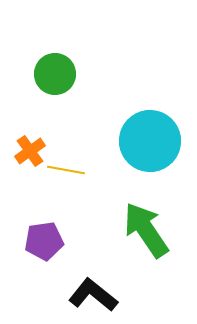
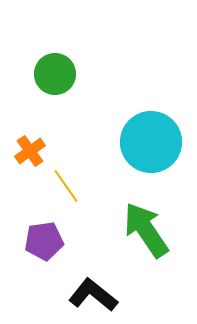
cyan circle: moved 1 px right, 1 px down
yellow line: moved 16 px down; rotated 45 degrees clockwise
